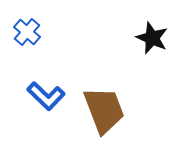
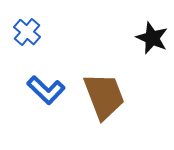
blue L-shape: moved 6 px up
brown trapezoid: moved 14 px up
